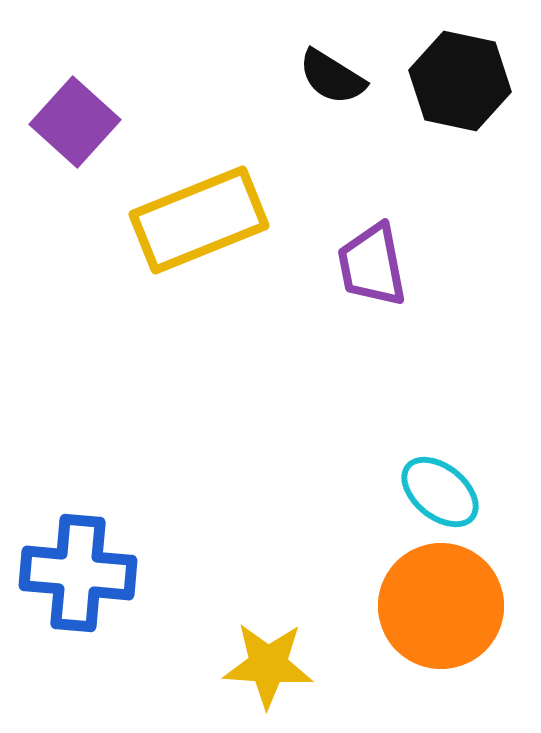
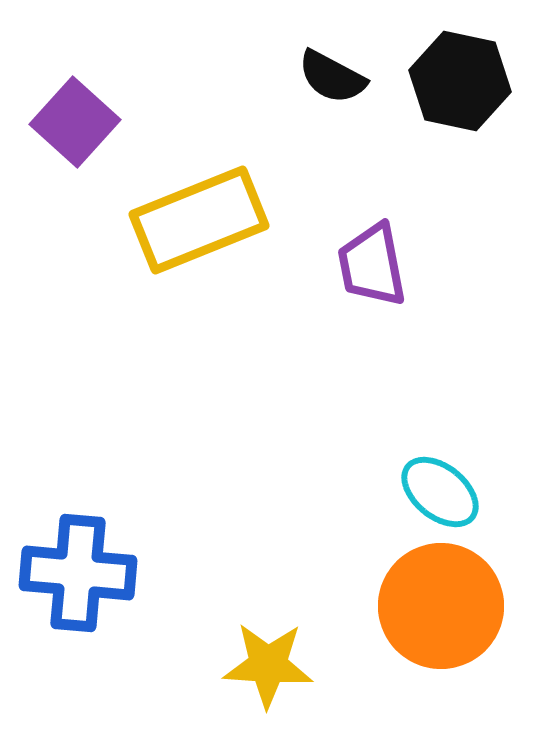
black semicircle: rotated 4 degrees counterclockwise
